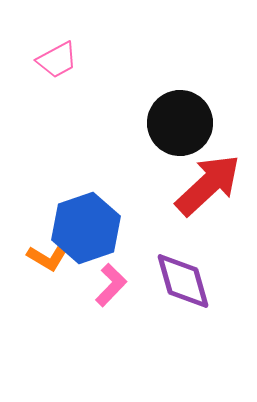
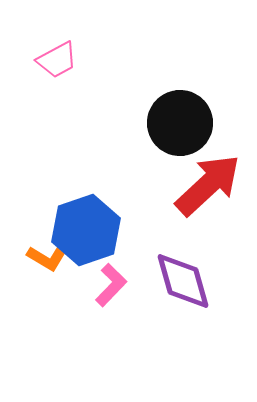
blue hexagon: moved 2 px down
